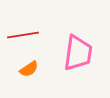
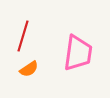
red line: moved 1 px down; rotated 64 degrees counterclockwise
